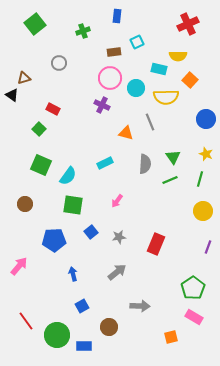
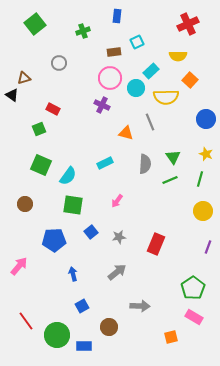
cyan rectangle at (159, 69): moved 8 px left, 2 px down; rotated 56 degrees counterclockwise
green square at (39, 129): rotated 24 degrees clockwise
